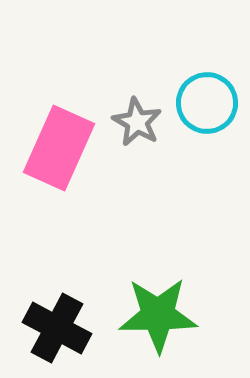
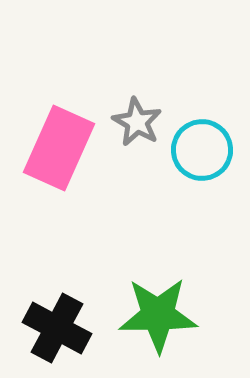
cyan circle: moved 5 px left, 47 px down
